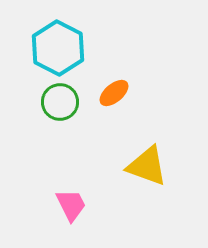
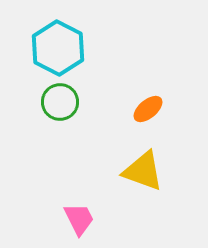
orange ellipse: moved 34 px right, 16 px down
yellow triangle: moved 4 px left, 5 px down
pink trapezoid: moved 8 px right, 14 px down
